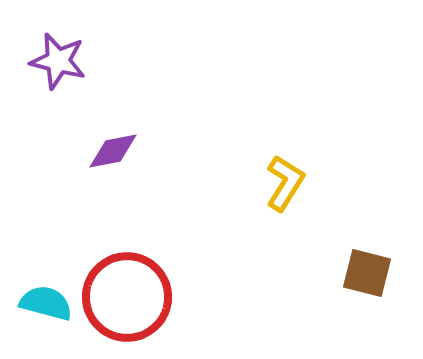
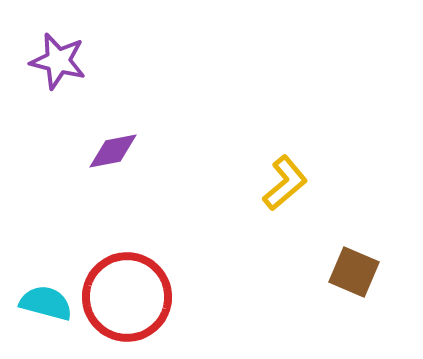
yellow L-shape: rotated 18 degrees clockwise
brown square: moved 13 px left, 1 px up; rotated 9 degrees clockwise
